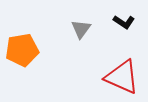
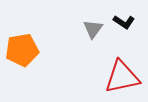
gray triangle: moved 12 px right
red triangle: rotated 36 degrees counterclockwise
